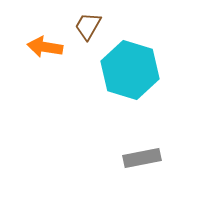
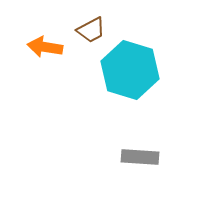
brown trapezoid: moved 3 px right, 4 px down; rotated 148 degrees counterclockwise
gray rectangle: moved 2 px left, 1 px up; rotated 15 degrees clockwise
